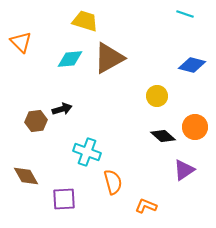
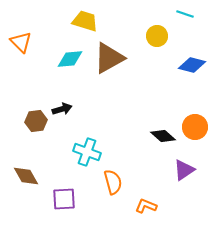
yellow circle: moved 60 px up
